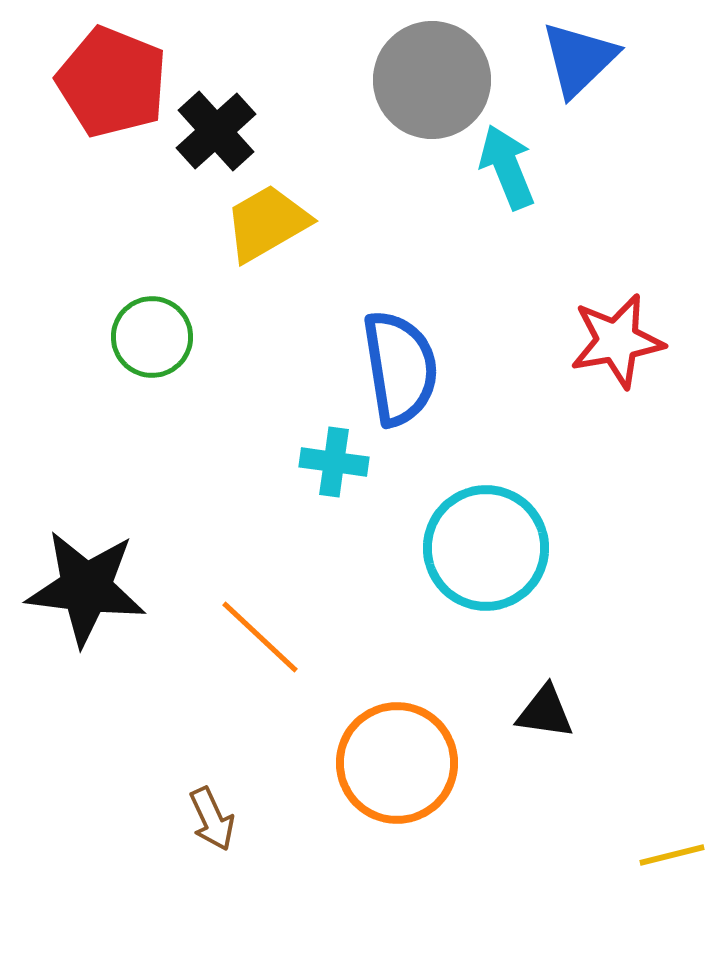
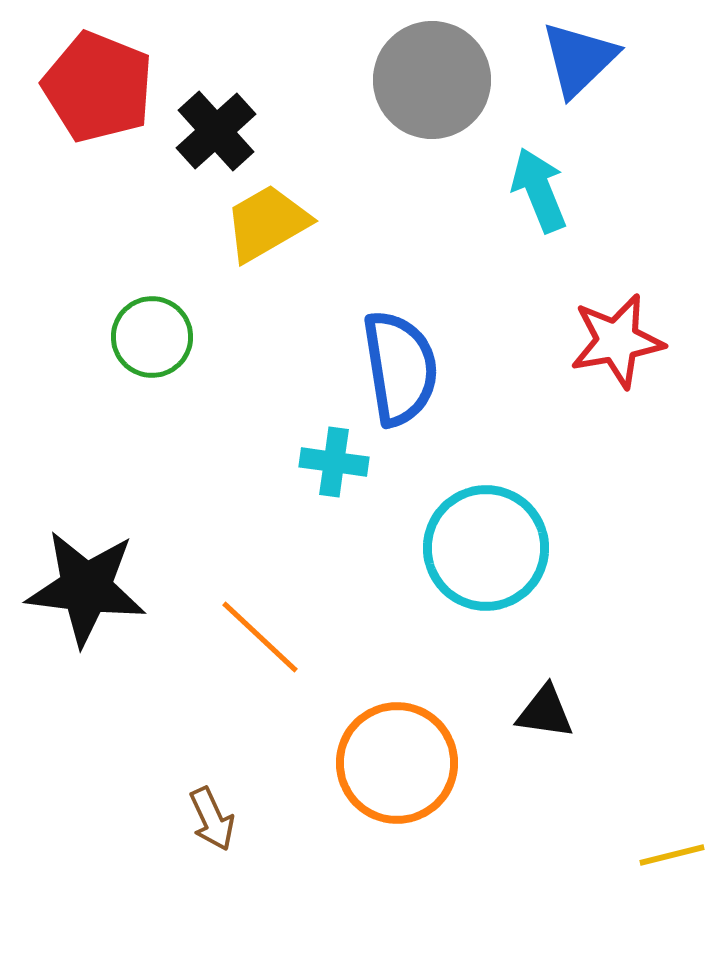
red pentagon: moved 14 px left, 5 px down
cyan arrow: moved 32 px right, 23 px down
